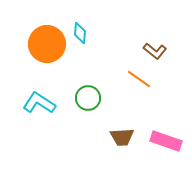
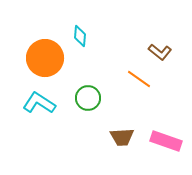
cyan diamond: moved 3 px down
orange circle: moved 2 px left, 14 px down
brown L-shape: moved 5 px right, 1 px down
